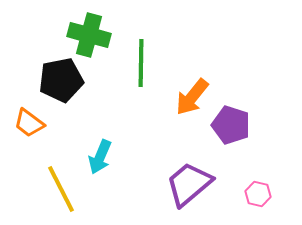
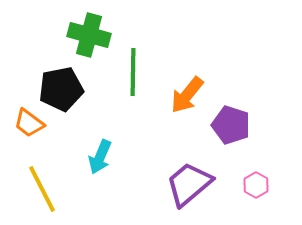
green line: moved 8 px left, 9 px down
black pentagon: moved 9 px down
orange arrow: moved 5 px left, 2 px up
yellow line: moved 19 px left
pink hexagon: moved 2 px left, 9 px up; rotated 15 degrees clockwise
